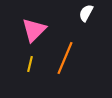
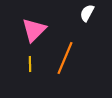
white semicircle: moved 1 px right
yellow line: rotated 14 degrees counterclockwise
